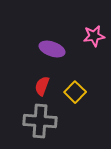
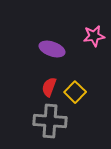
red semicircle: moved 7 px right, 1 px down
gray cross: moved 10 px right
